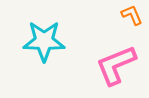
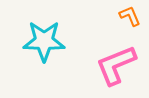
orange L-shape: moved 2 px left, 1 px down
